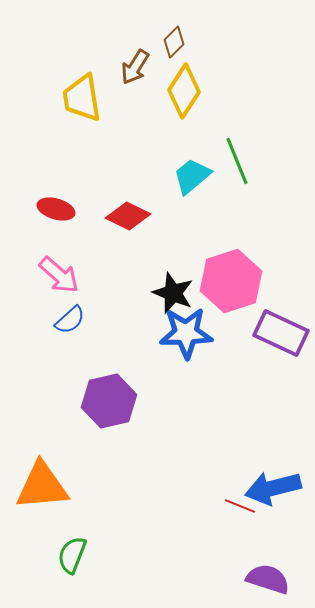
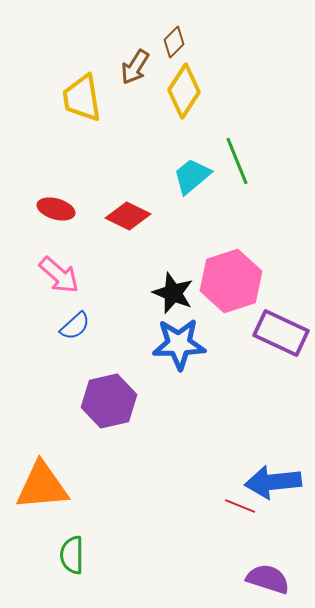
blue semicircle: moved 5 px right, 6 px down
blue star: moved 7 px left, 11 px down
blue arrow: moved 6 px up; rotated 8 degrees clockwise
green semicircle: rotated 21 degrees counterclockwise
